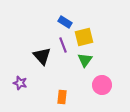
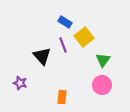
yellow square: rotated 24 degrees counterclockwise
green triangle: moved 18 px right
